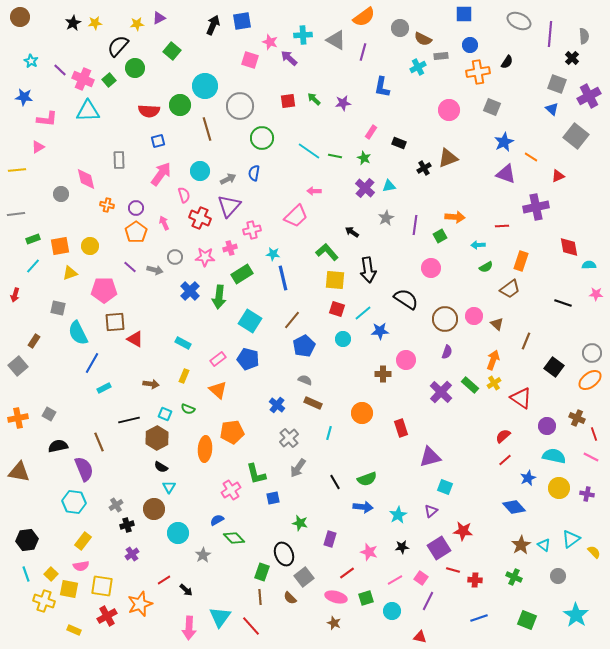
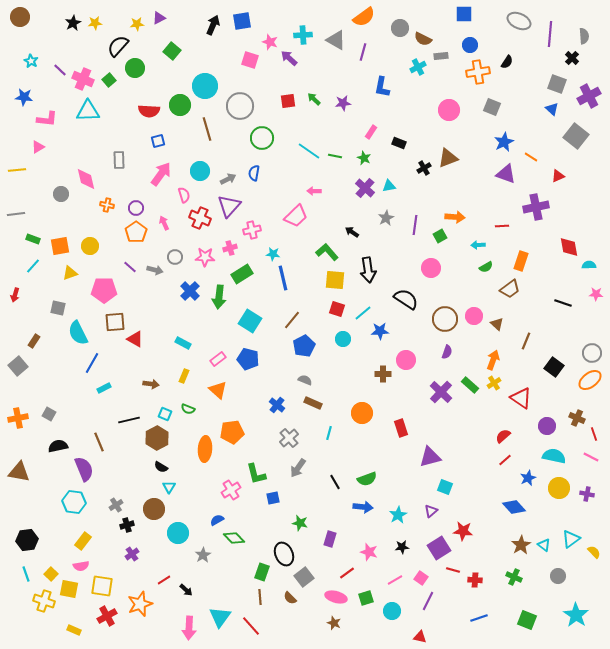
green rectangle at (33, 239): rotated 40 degrees clockwise
